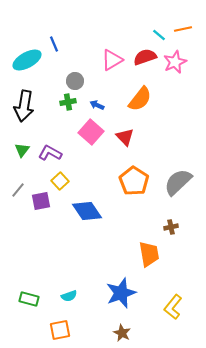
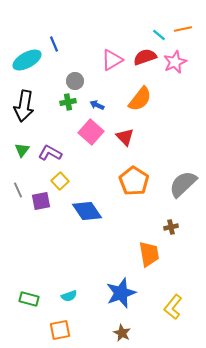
gray semicircle: moved 5 px right, 2 px down
gray line: rotated 63 degrees counterclockwise
